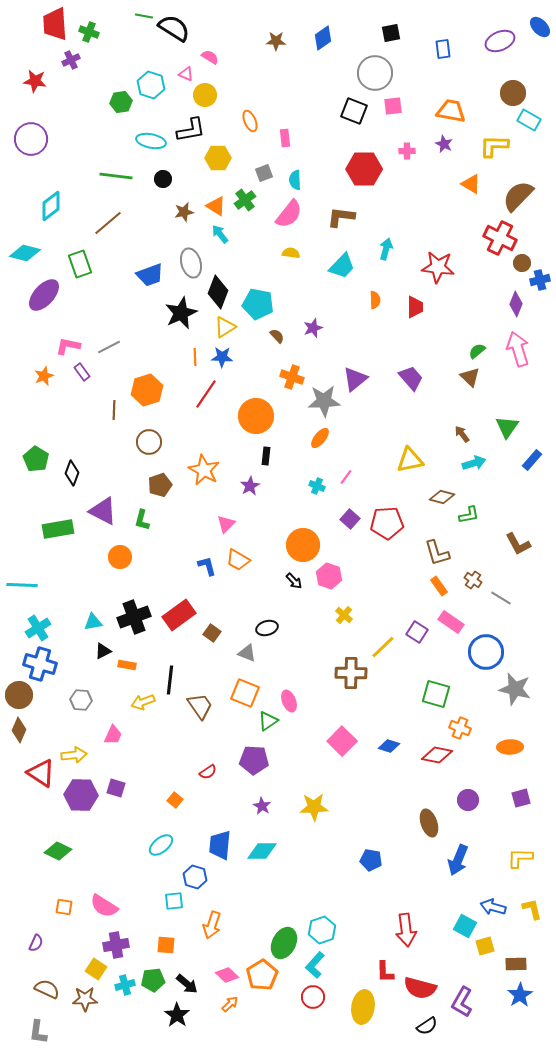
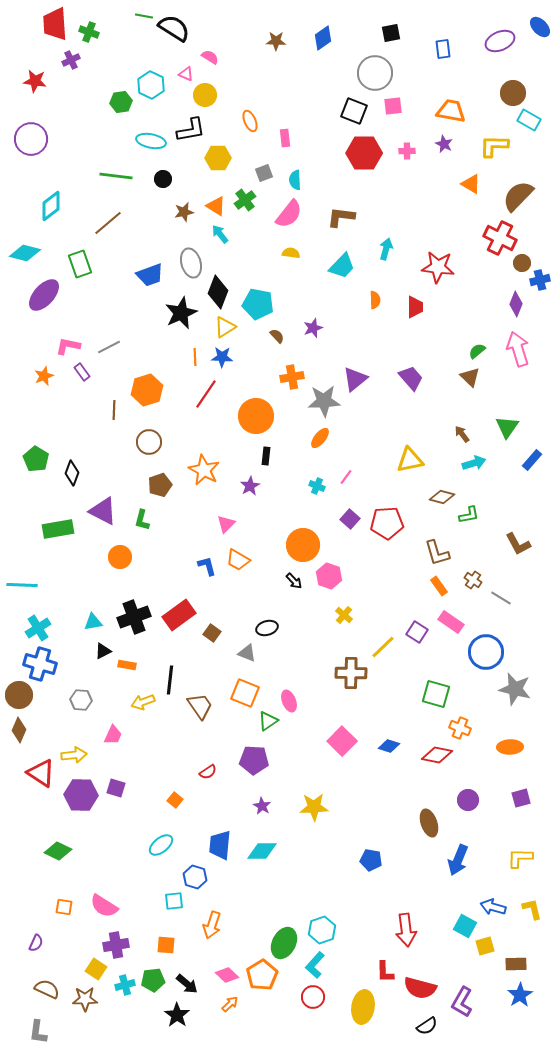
cyan hexagon at (151, 85): rotated 8 degrees clockwise
red hexagon at (364, 169): moved 16 px up
orange cross at (292, 377): rotated 30 degrees counterclockwise
